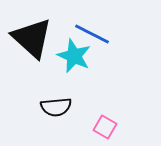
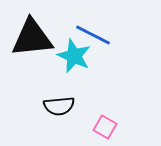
blue line: moved 1 px right, 1 px down
black triangle: rotated 48 degrees counterclockwise
black semicircle: moved 3 px right, 1 px up
